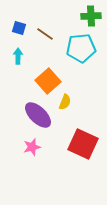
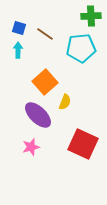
cyan arrow: moved 6 px up
orange square: moved 3 px left, 1 px down
pink star: moved 1 px left
